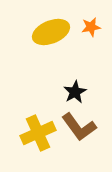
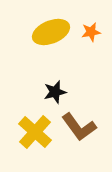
orange star: moved 5 px down
black star: moved 20 px left; rotated 15 degrees clockwise
yellow cross: moved 3 px left, 1 px up; rotated 24 degrees counterclockwise
